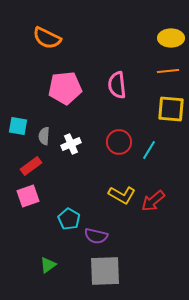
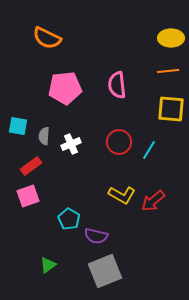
gray square: rotated 20 degrees counterclockwise
